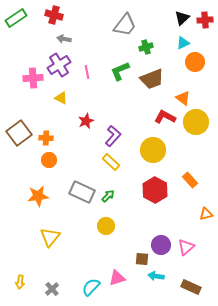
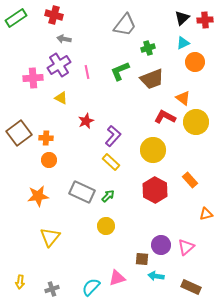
green cross at (146, 47): moved 2 px right, 1 px down
gray cross at (52, 289): rotated 24 degrees clockwise
